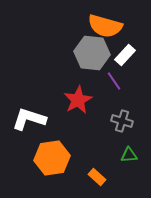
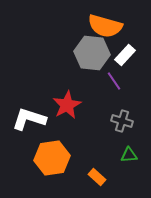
red star: moved 11 px left, 5 px down
